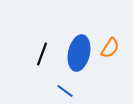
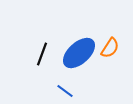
blue ellipse: rotated 36 degrees clockwise
